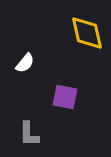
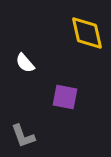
white semicircle: rotated 100 degrees clockwise
gray L-shape: moved 6 px left, 2 px down; rotated 20 degrees counterclockwise
